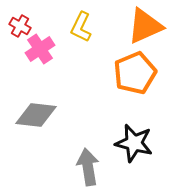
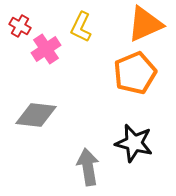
orange triangle: moved 2 px up
pink cross: moved 6 px right
